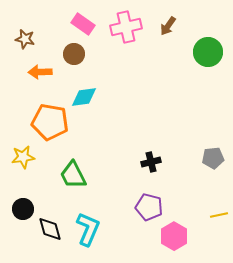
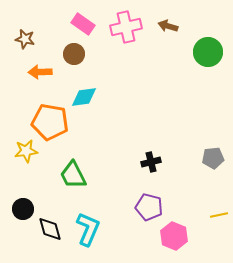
brown arrow: rotated 72 degrees clockwise
yellow star: moved 3 px right, 6 px up
pink hexagon: rotated 8 degrees counterclockwise
